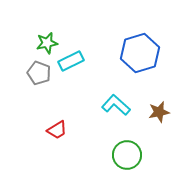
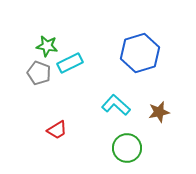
green star: moved 3 px down; rotated 20 degrees clockwise
cyan rectangle: moved 1 px left, 2 px down
green circle: moved 7 px up
